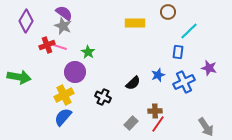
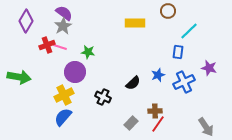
brown circle: moved 1 px up
gray star: rotated 18 degrees clockwise
green star: rotated 24 degrees counterclockwise
